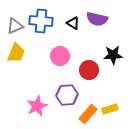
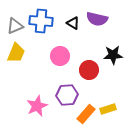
yellow rectangle: moved 2 px left
orange rectangle: moved 2 px left
